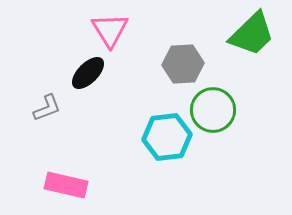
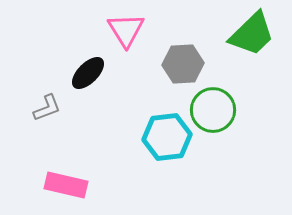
pink triangle: moved 16 px right
